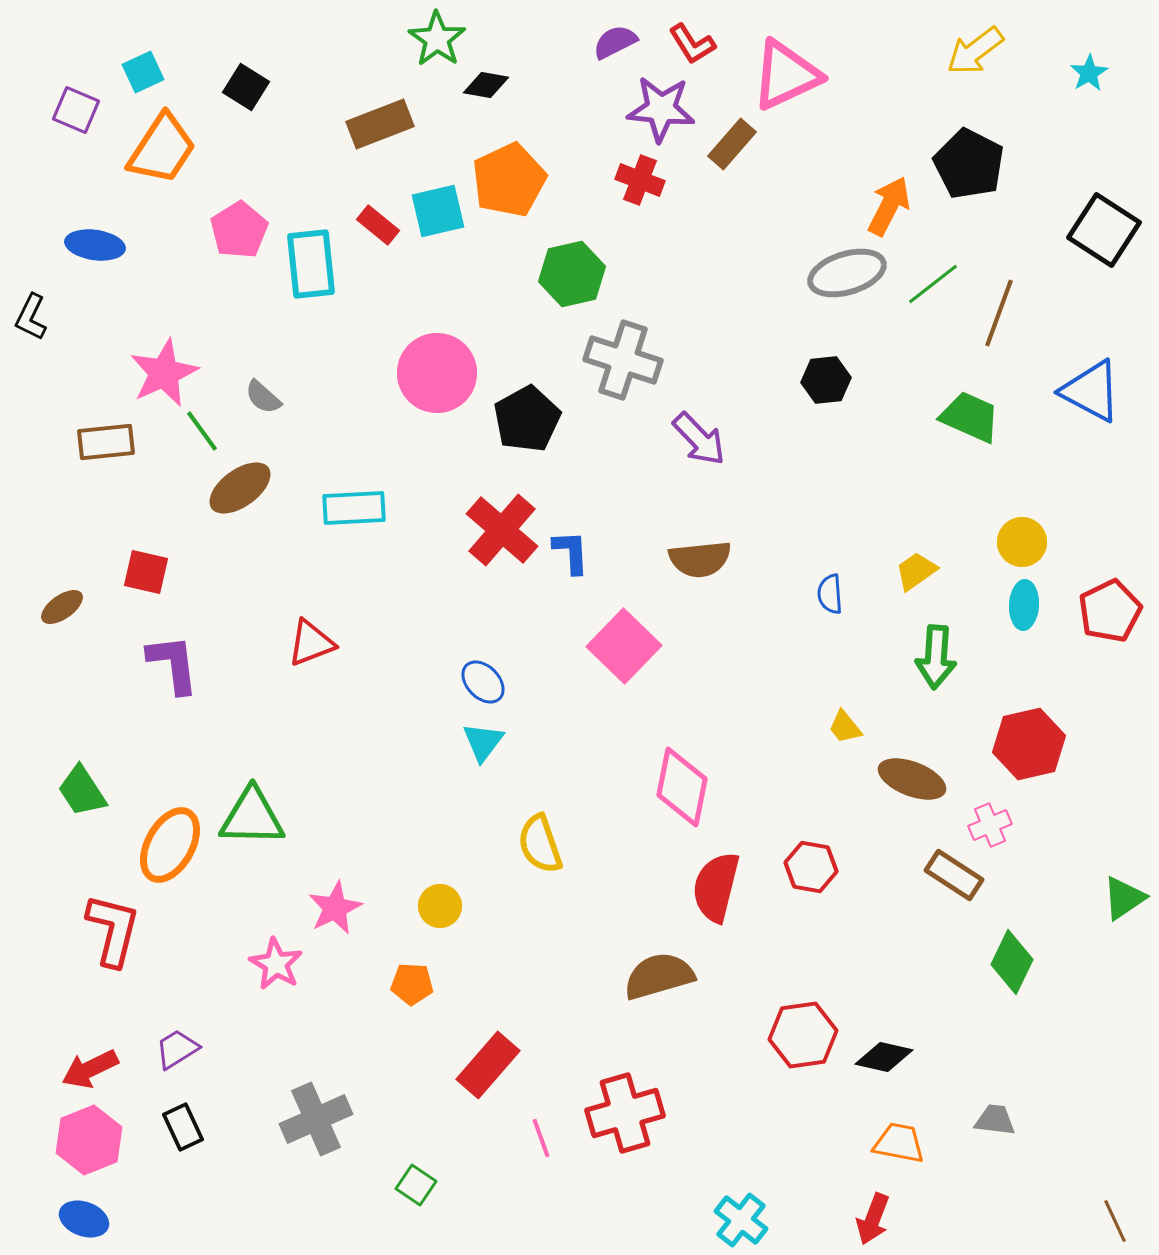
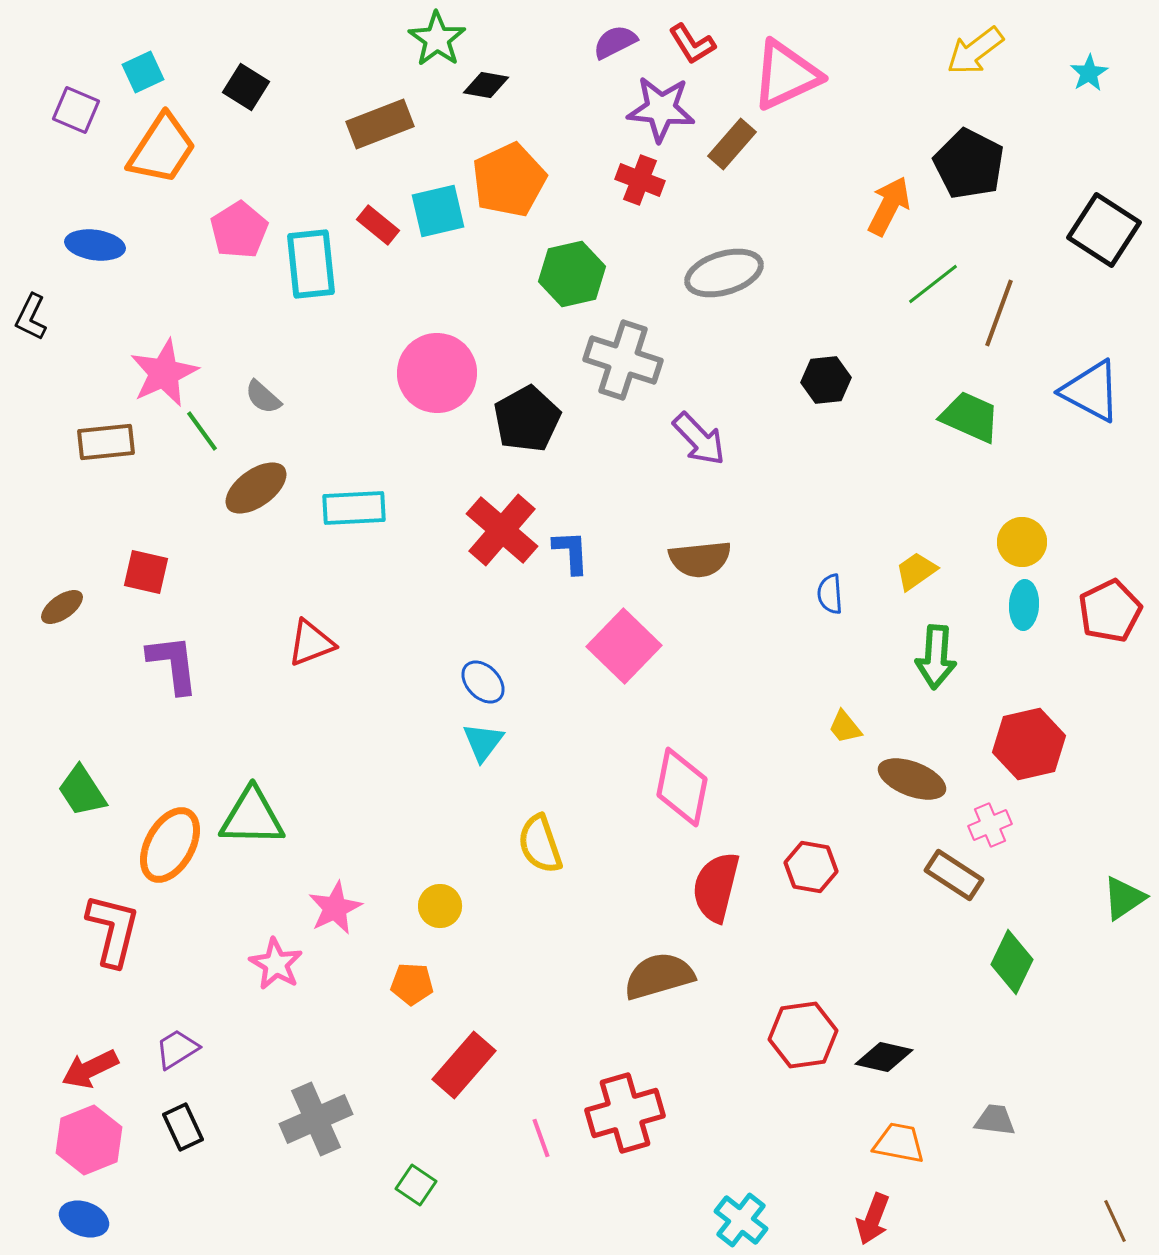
gray ellipse at (847, 273): moved 123 px left
brown ellipse at (240, 488): moved 16 px right
red rectangle at (488, 1065): moved 24 px left
